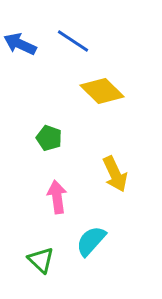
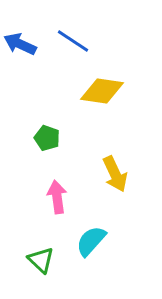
yellow diamond: rotated 36 degrees counterclockwise
green pentagon: moved 2 px left
